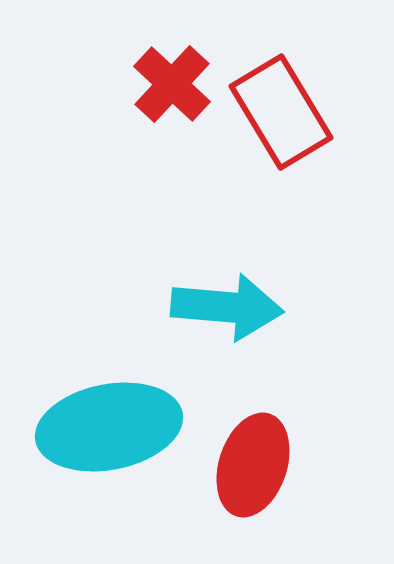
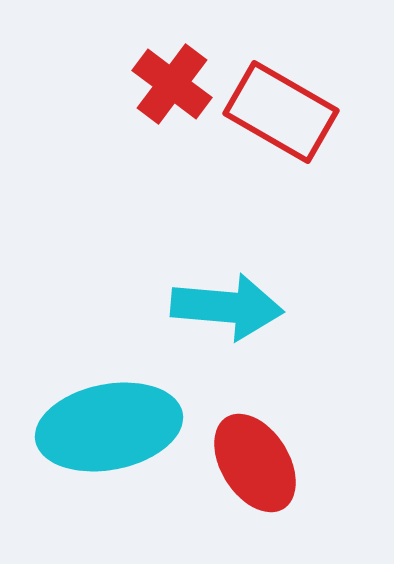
red cross: rotated 6 degrees counterclockwise
red rectangle: rotated 29 degrees counterclockwise
red ellipse: moved 2 px right, 2 px up; rotated 50 degrees counterclockwise
